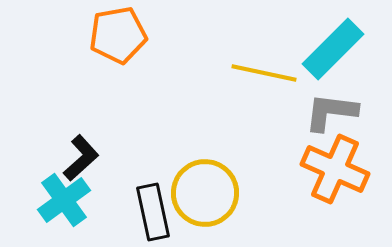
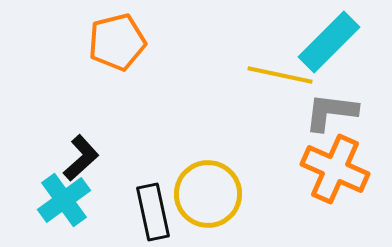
orange pentagon: moved 1 px left, 7 px down; rotated 4 degrees counterclockwise
cyan rectangle: moved 4 px left, 7 px up
yellow line: moved 16 px right, 2 px down
yellow circle: moved 3 px right, 1 px down
